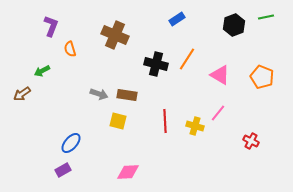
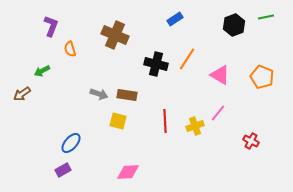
blue rectangle: moved 2 px left
yellow cross: rotated 36 degrees counterclockwise
